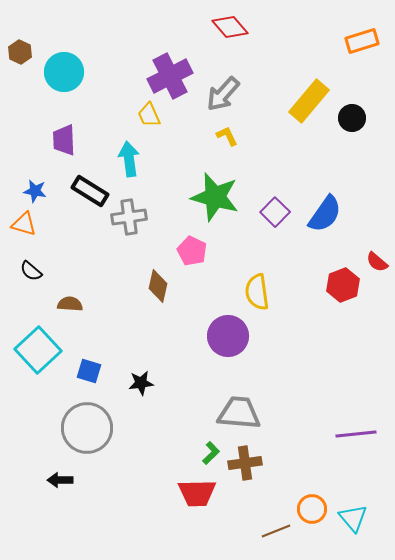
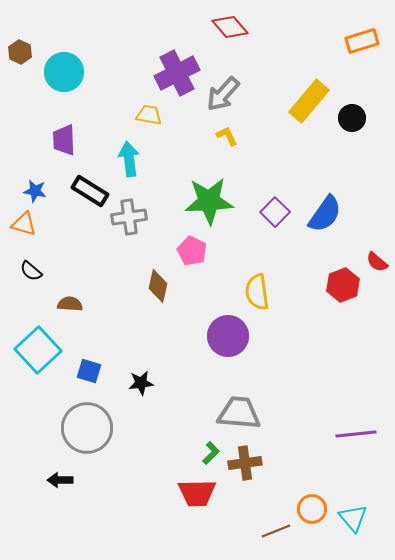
purple cross: moved 7 px right, 3 px up
yellow trapezoid: rotated 124 degrees clockwise
green star: moved 6 px left, 4 px down; rotated 18 degrees counterclockwise
